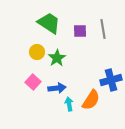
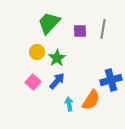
green trapezoid: rotated 80 degrees counterclockwise
gray line: rotated 18 degrees clockwise
blue arrow: moved 7 px up; rotated 42 degrees counterclockwise
